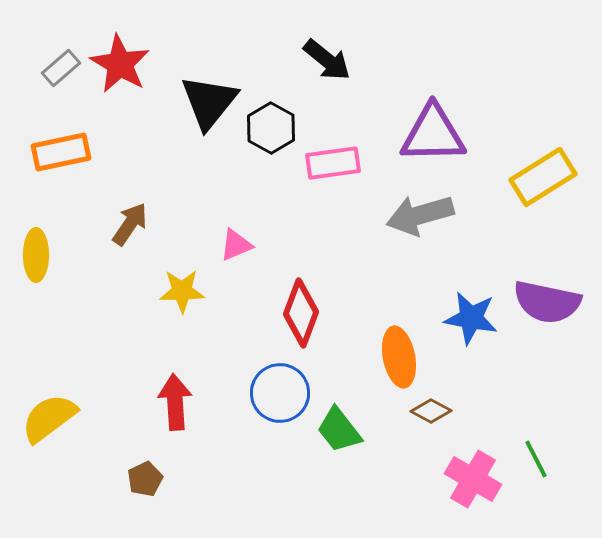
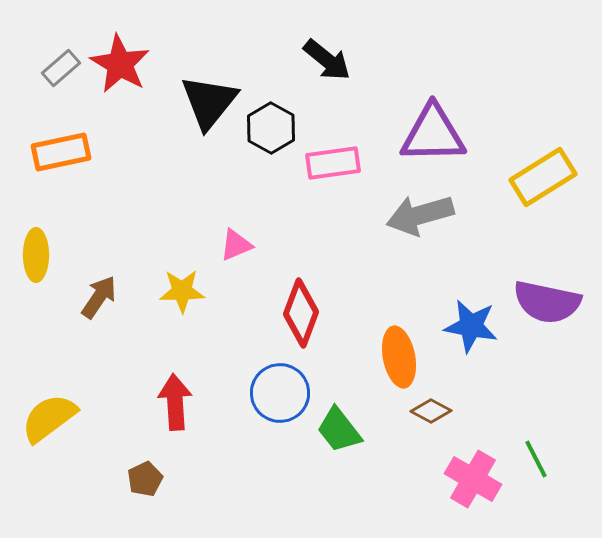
brown arrow: moved 31 px left, 73 px down
blue star: moved 8 px down
